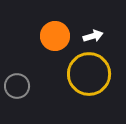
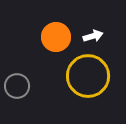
orange circle: moved 1 px right, 1 px down
yellow circle: moved 1 px left, 2 px down
